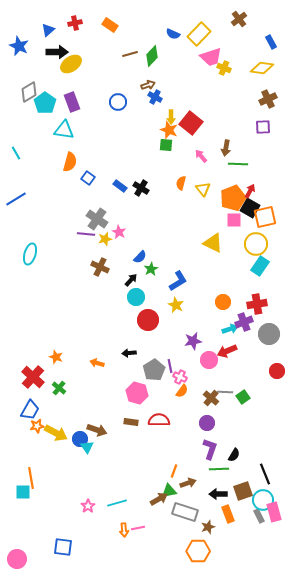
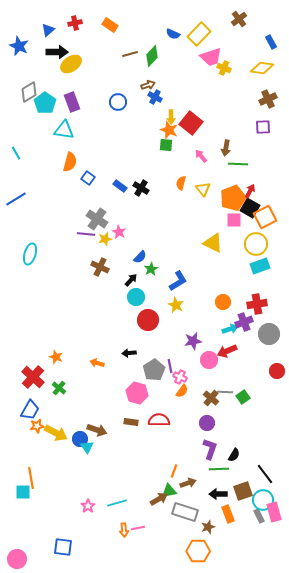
orange square at (265, 217): rotated 15 degrees counterclockwise
cyan rectangle at (260, 266): rotated 36 degrees clockwise
black line at (265, 474): rotated 15 degrees counterclockwise
